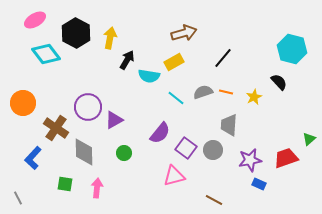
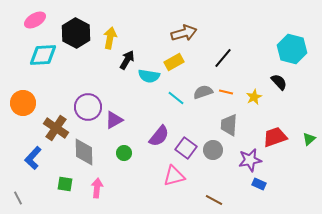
cyan diamond: moved 3 px left, 1 px down; rotated 56 degrees counterclockwise
purple semicircle: moved 1 px left, 3 px down
red trapezoid: moved 11 px left, 21 px up
